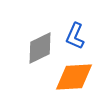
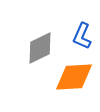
blue L-shape: moved 7 px right
